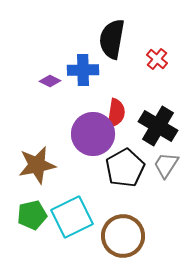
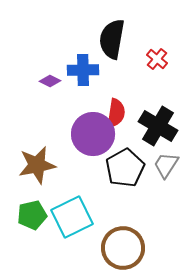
brown circle: moved 12 px down
